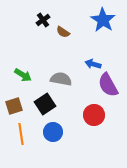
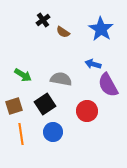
blue star: moved 2 px left, 9 px down
red circle: moved 7 px left, 4 px up
